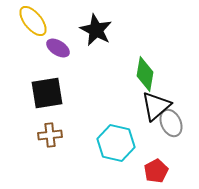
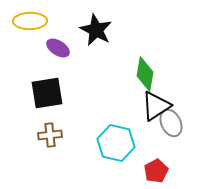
yellow ellipse: moved 3 px left; rotated 52 degrees counterclockwise
black triangle: rotated 8 degrees clockwise
